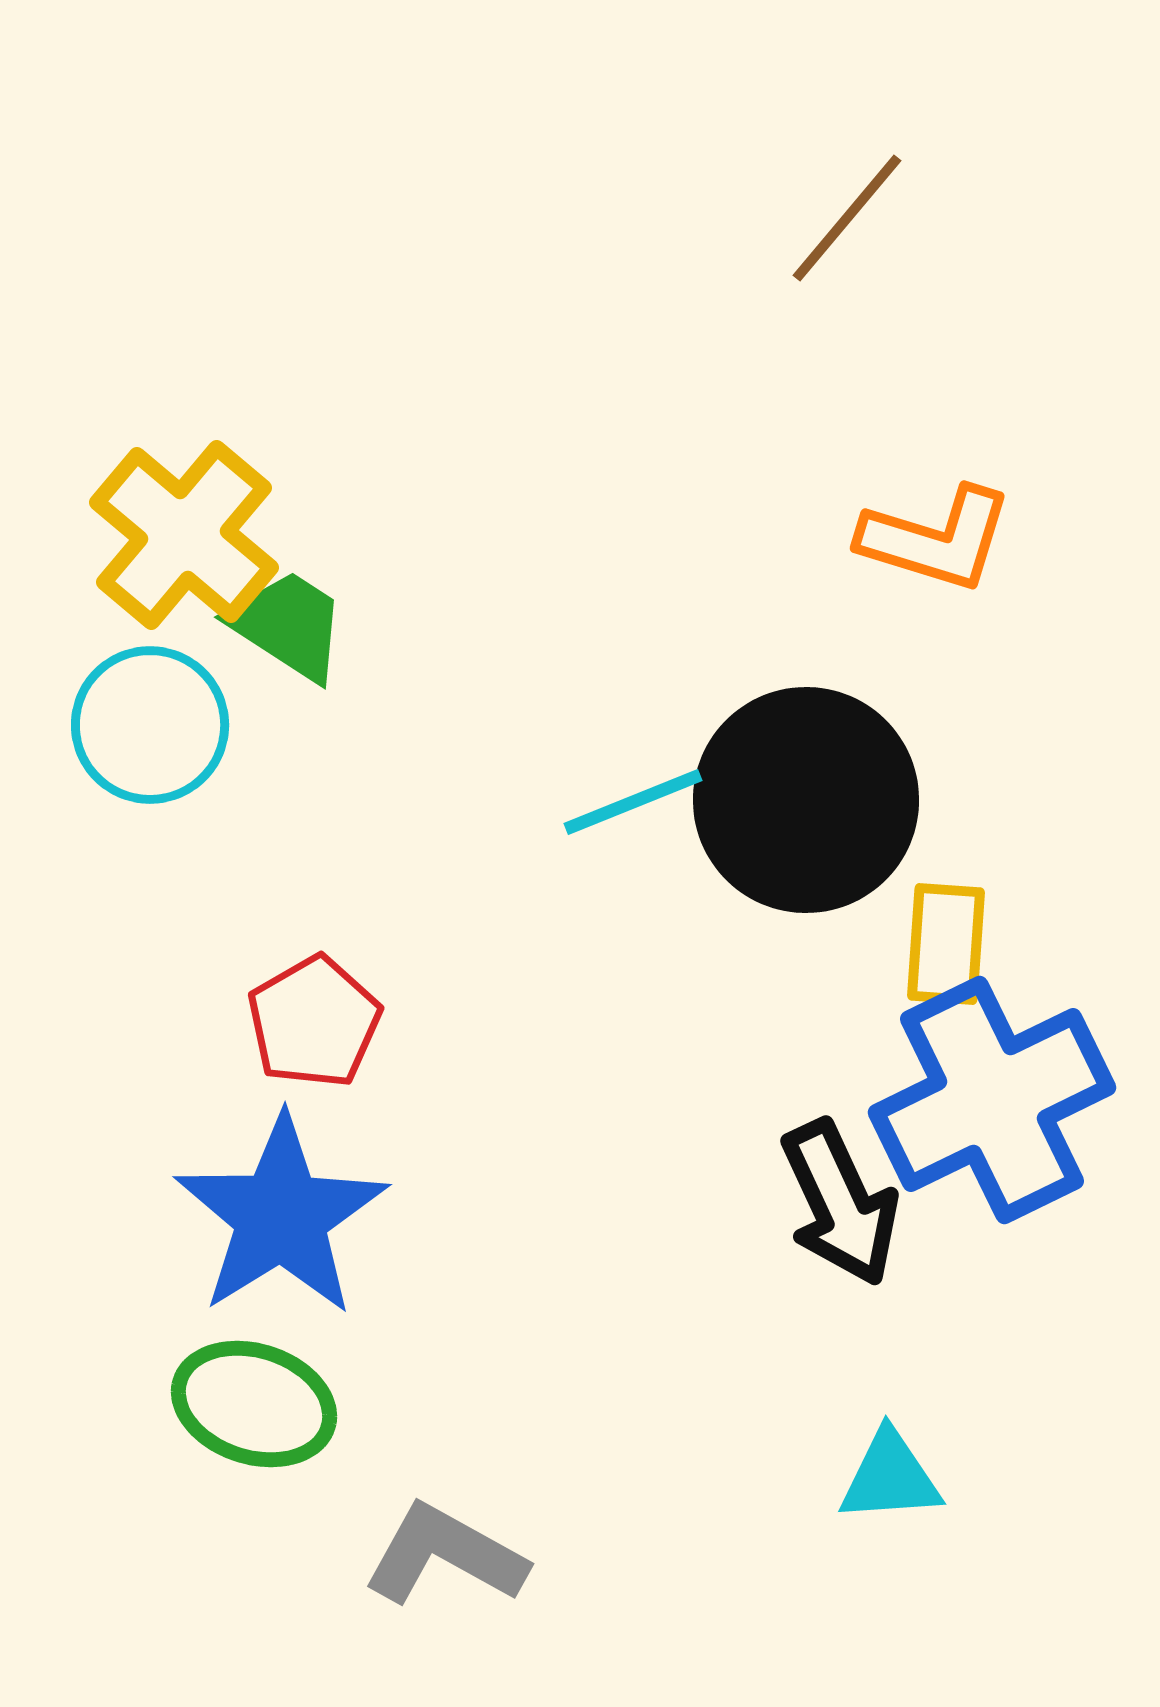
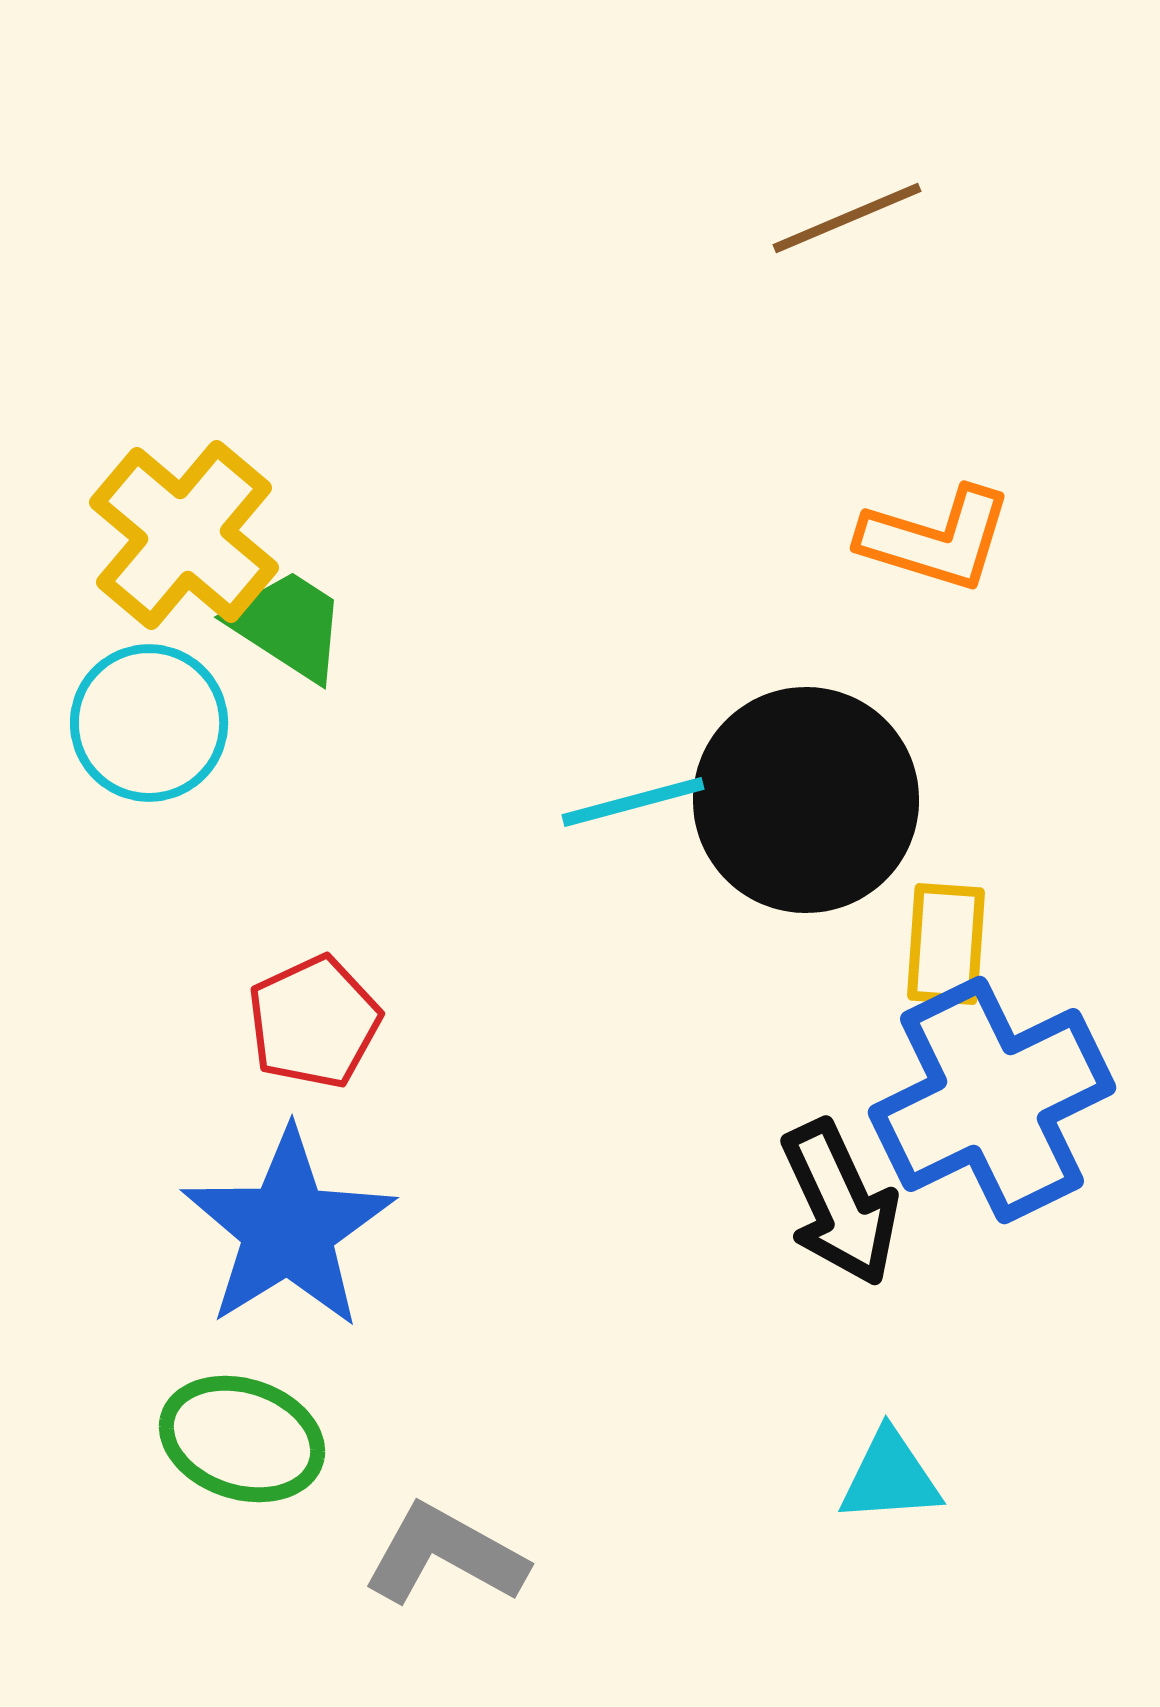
brown line: rotated 27 degrees clockwise
cyan circle: moved 1 px left, 2 px up
cyan line: rotated 7 degrees clockwise
red pentagon: rotated 5 degrees clockwise
blue star: moved 7 px right, 13 px down
green ellipse: moved 12 px left, 35 px down
